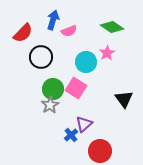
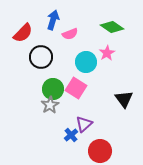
pink semicircle: moved 1 px right, 3 px down
